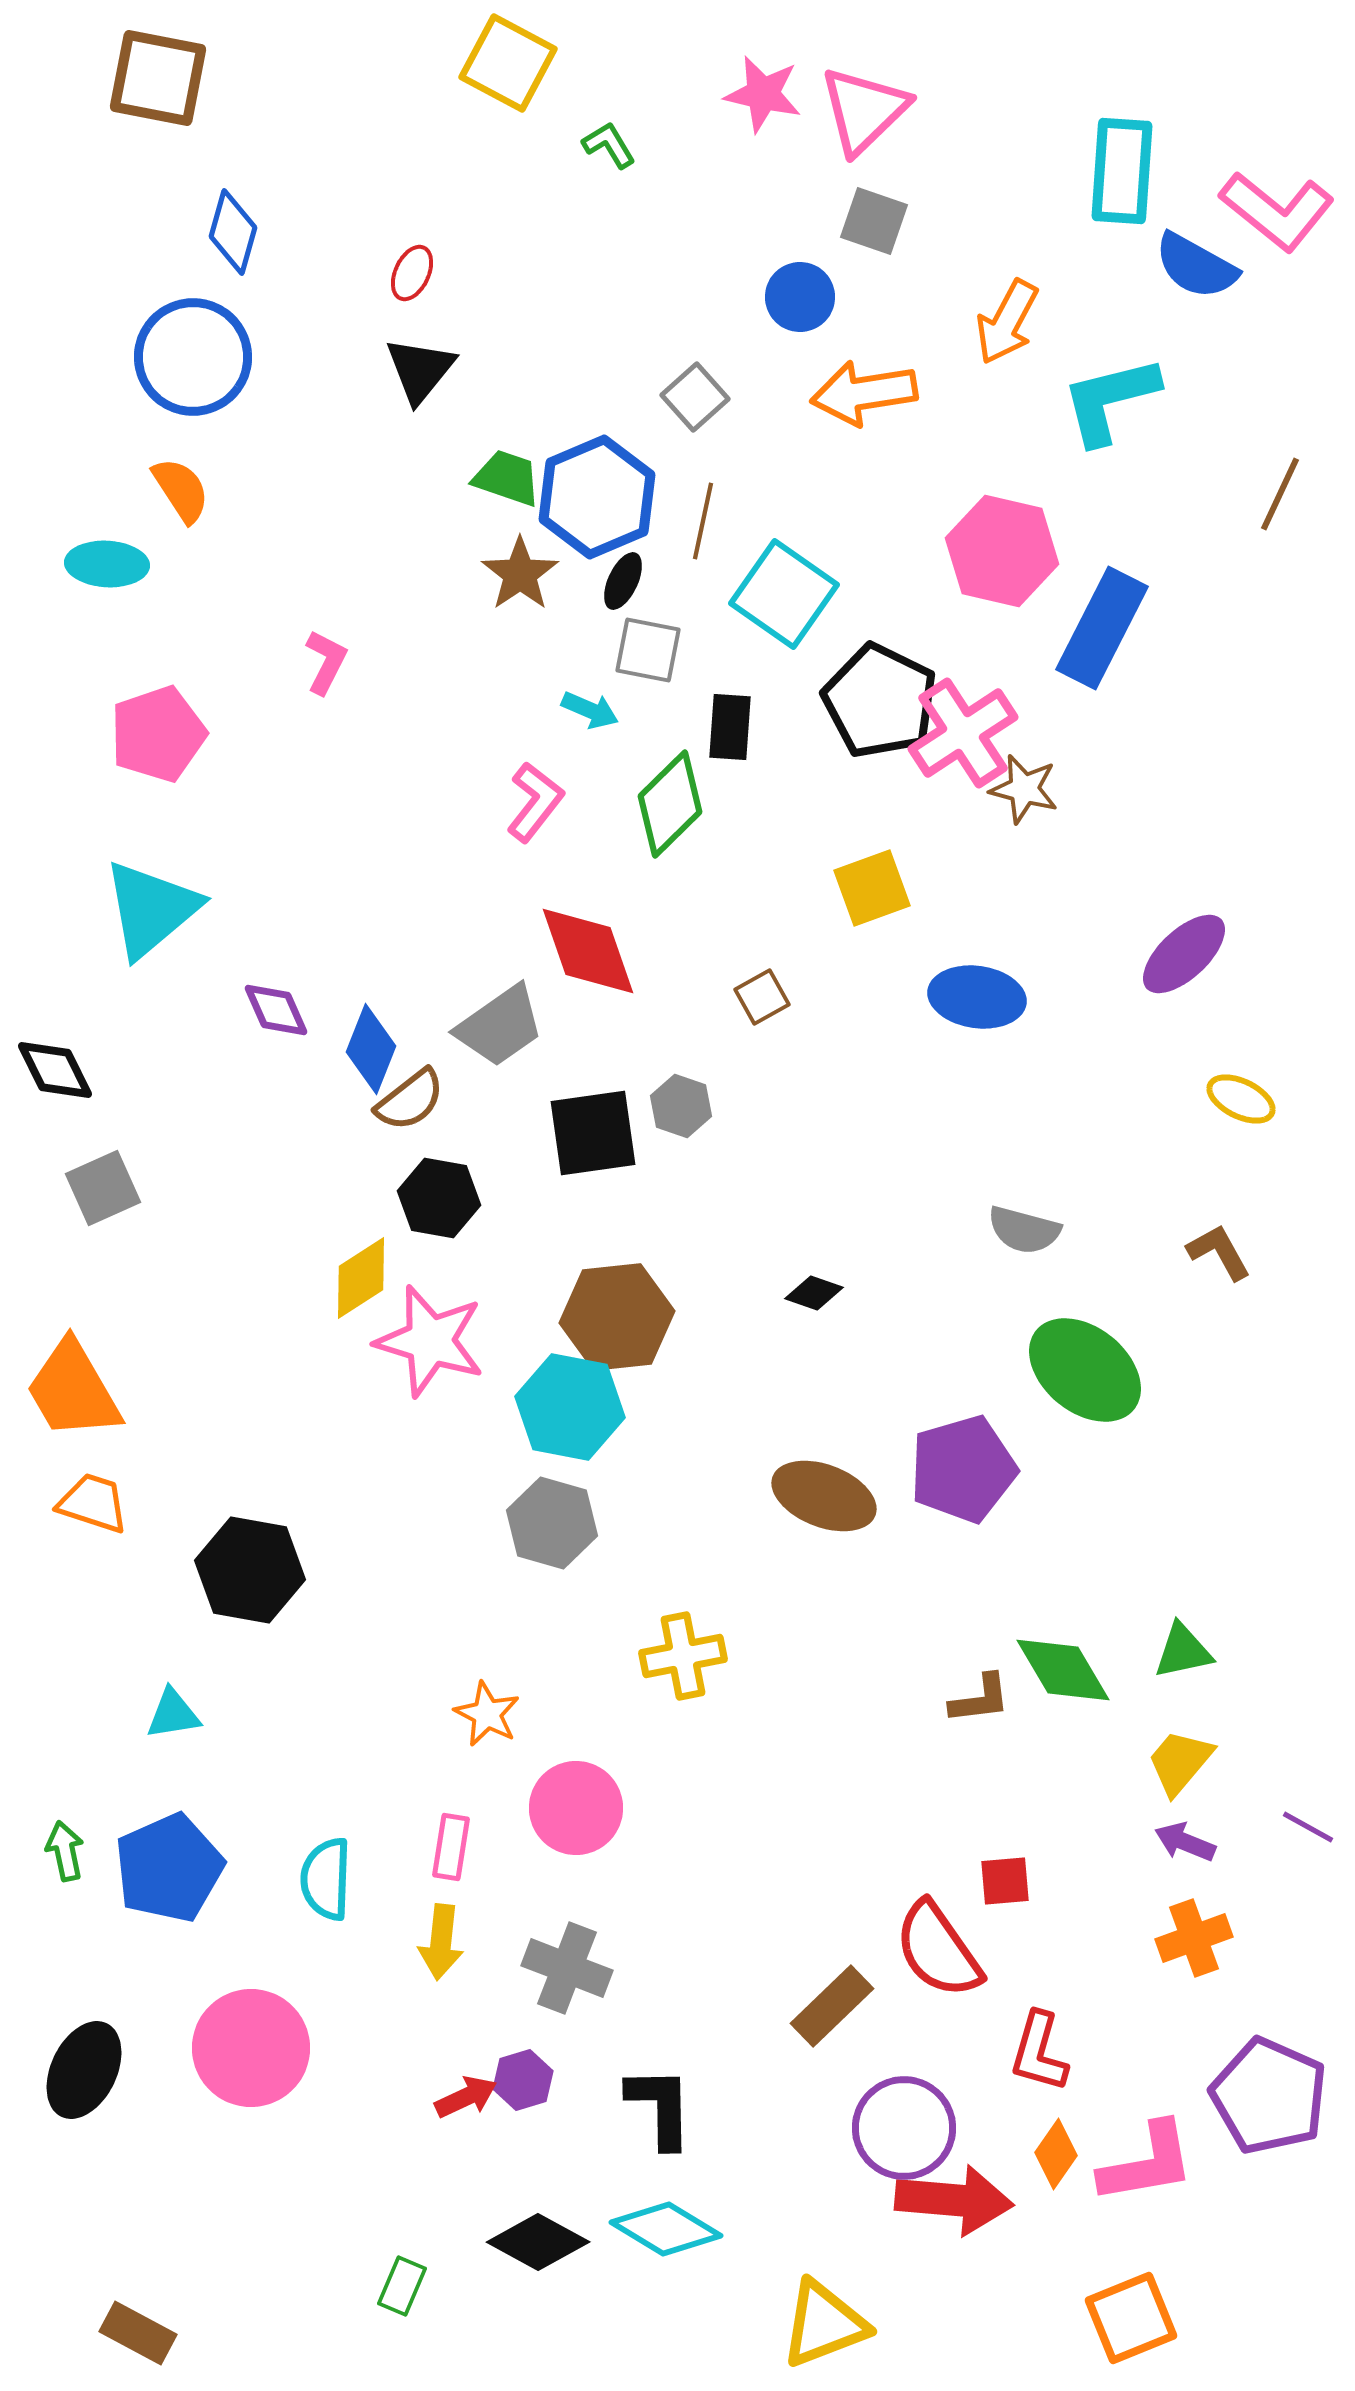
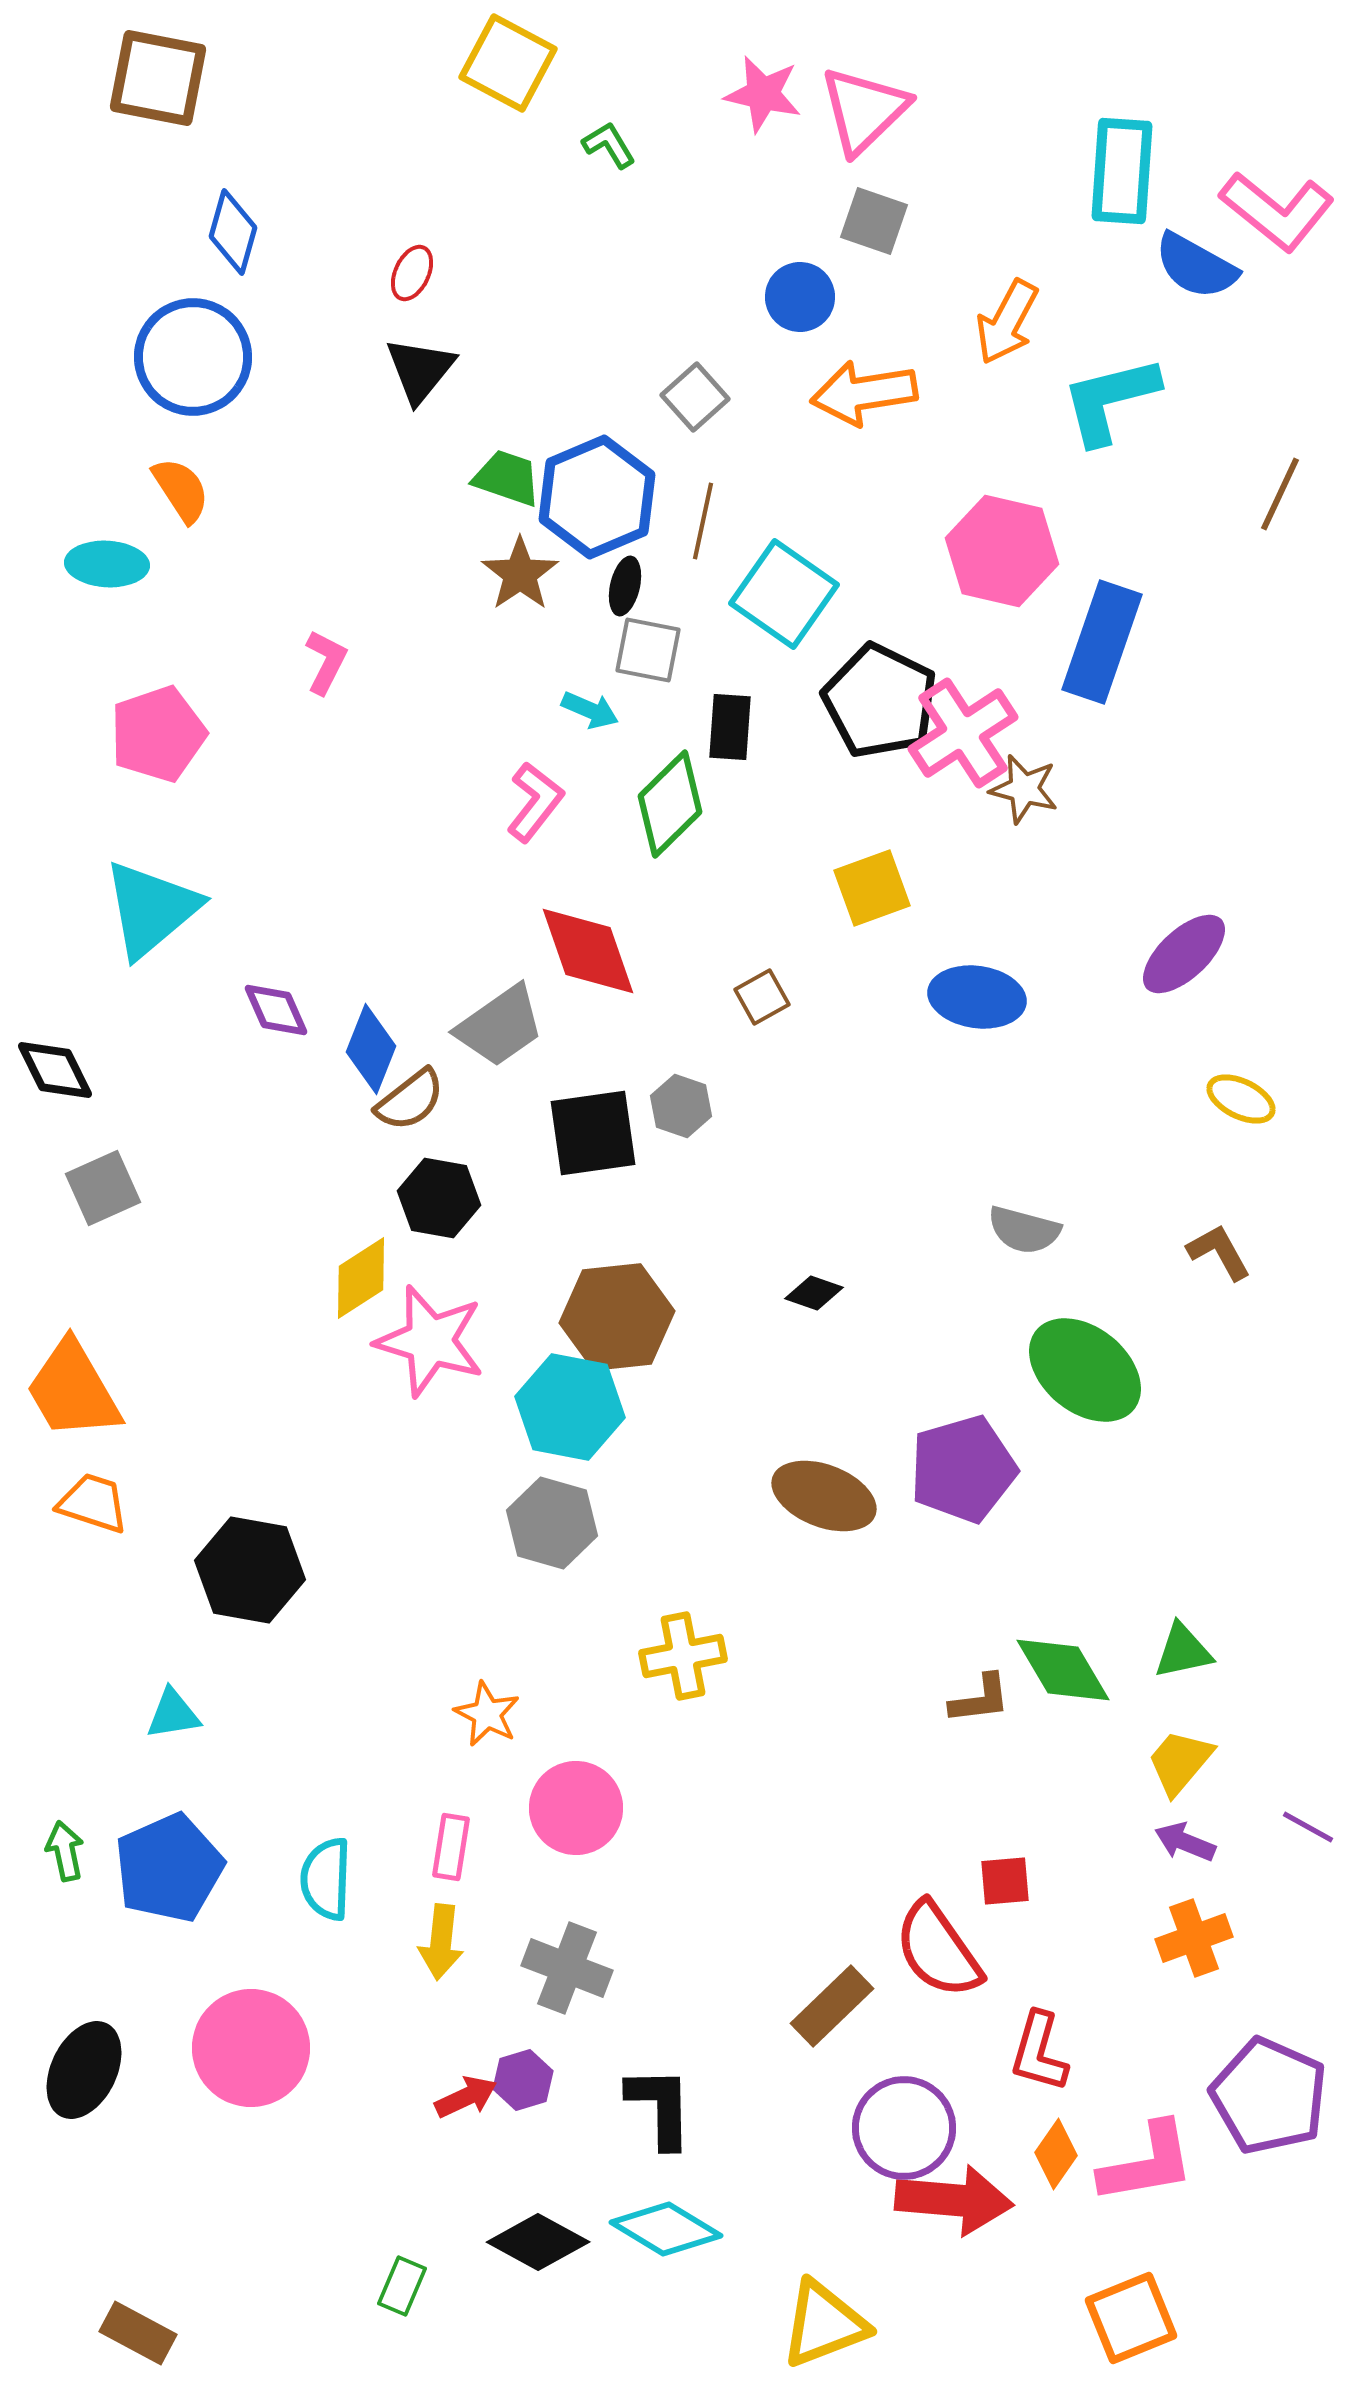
black ellipse at (623, 581): moved 2 px right, 5 px down; rotated 12 degrees counterclockwise
blue rectangle at (1102, 628): moved 14 px down; rotated 8 degrees counterclockwise
